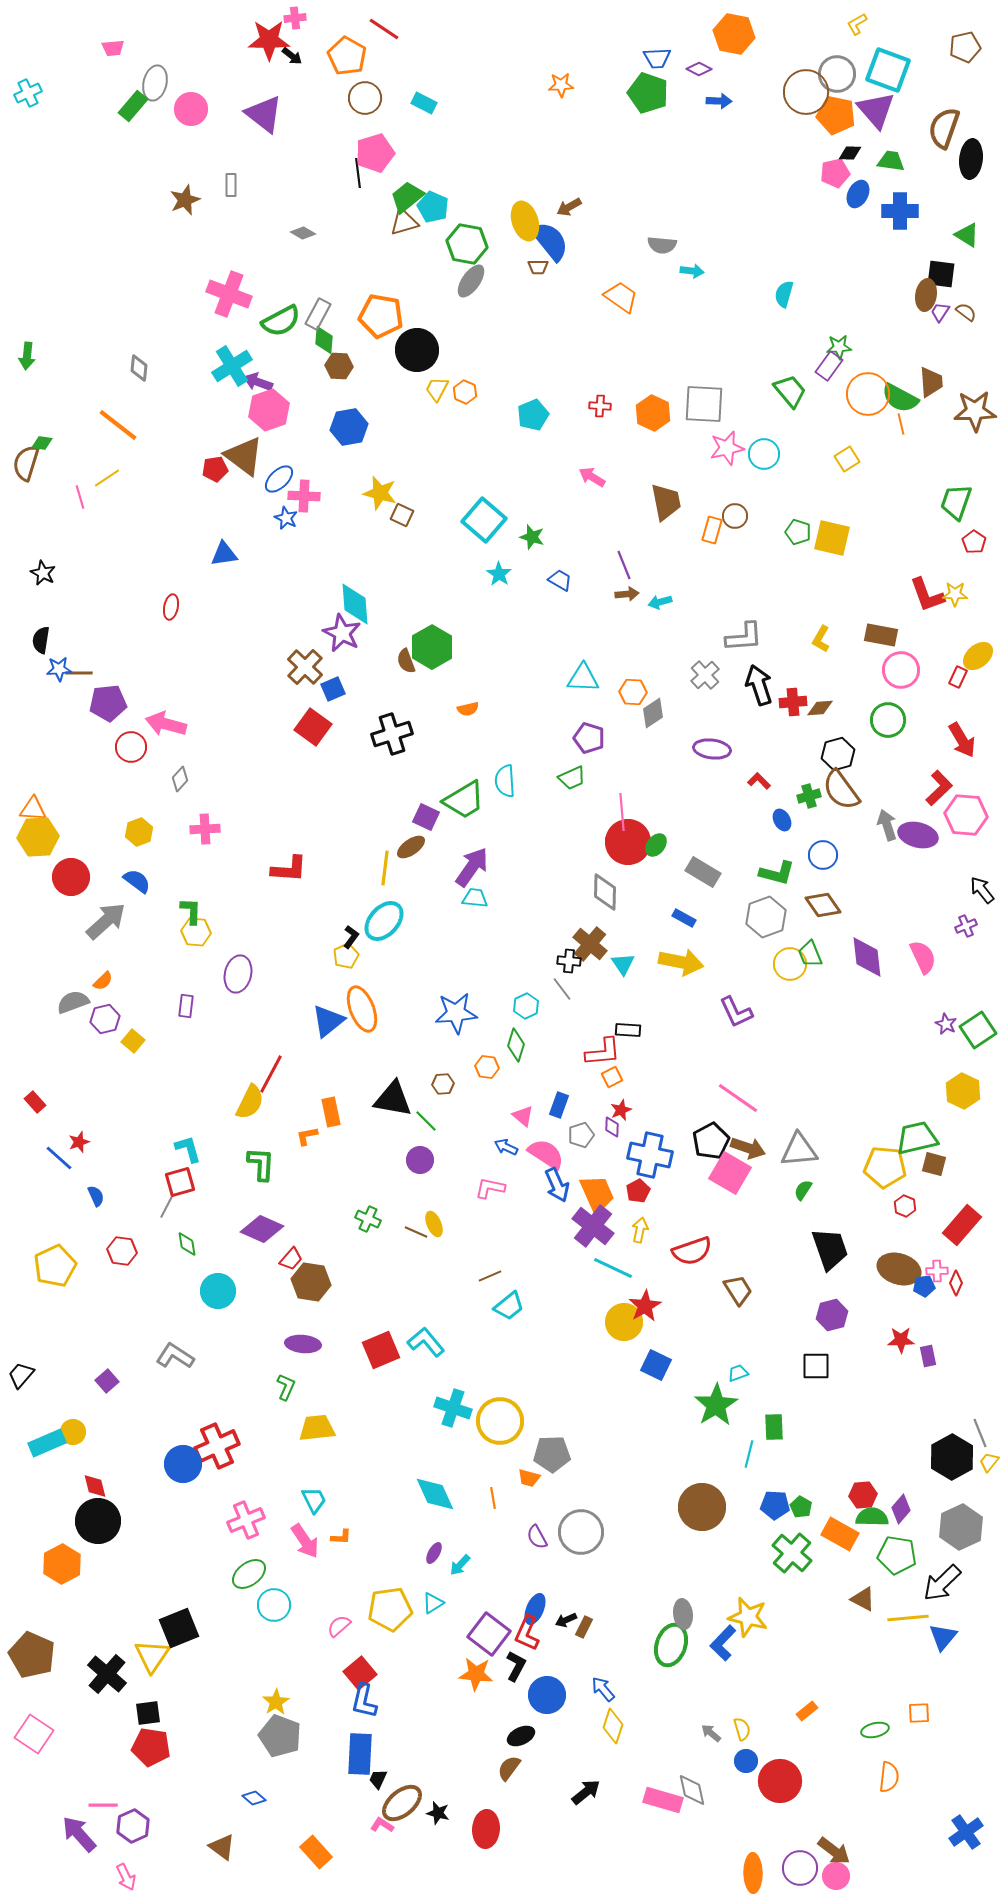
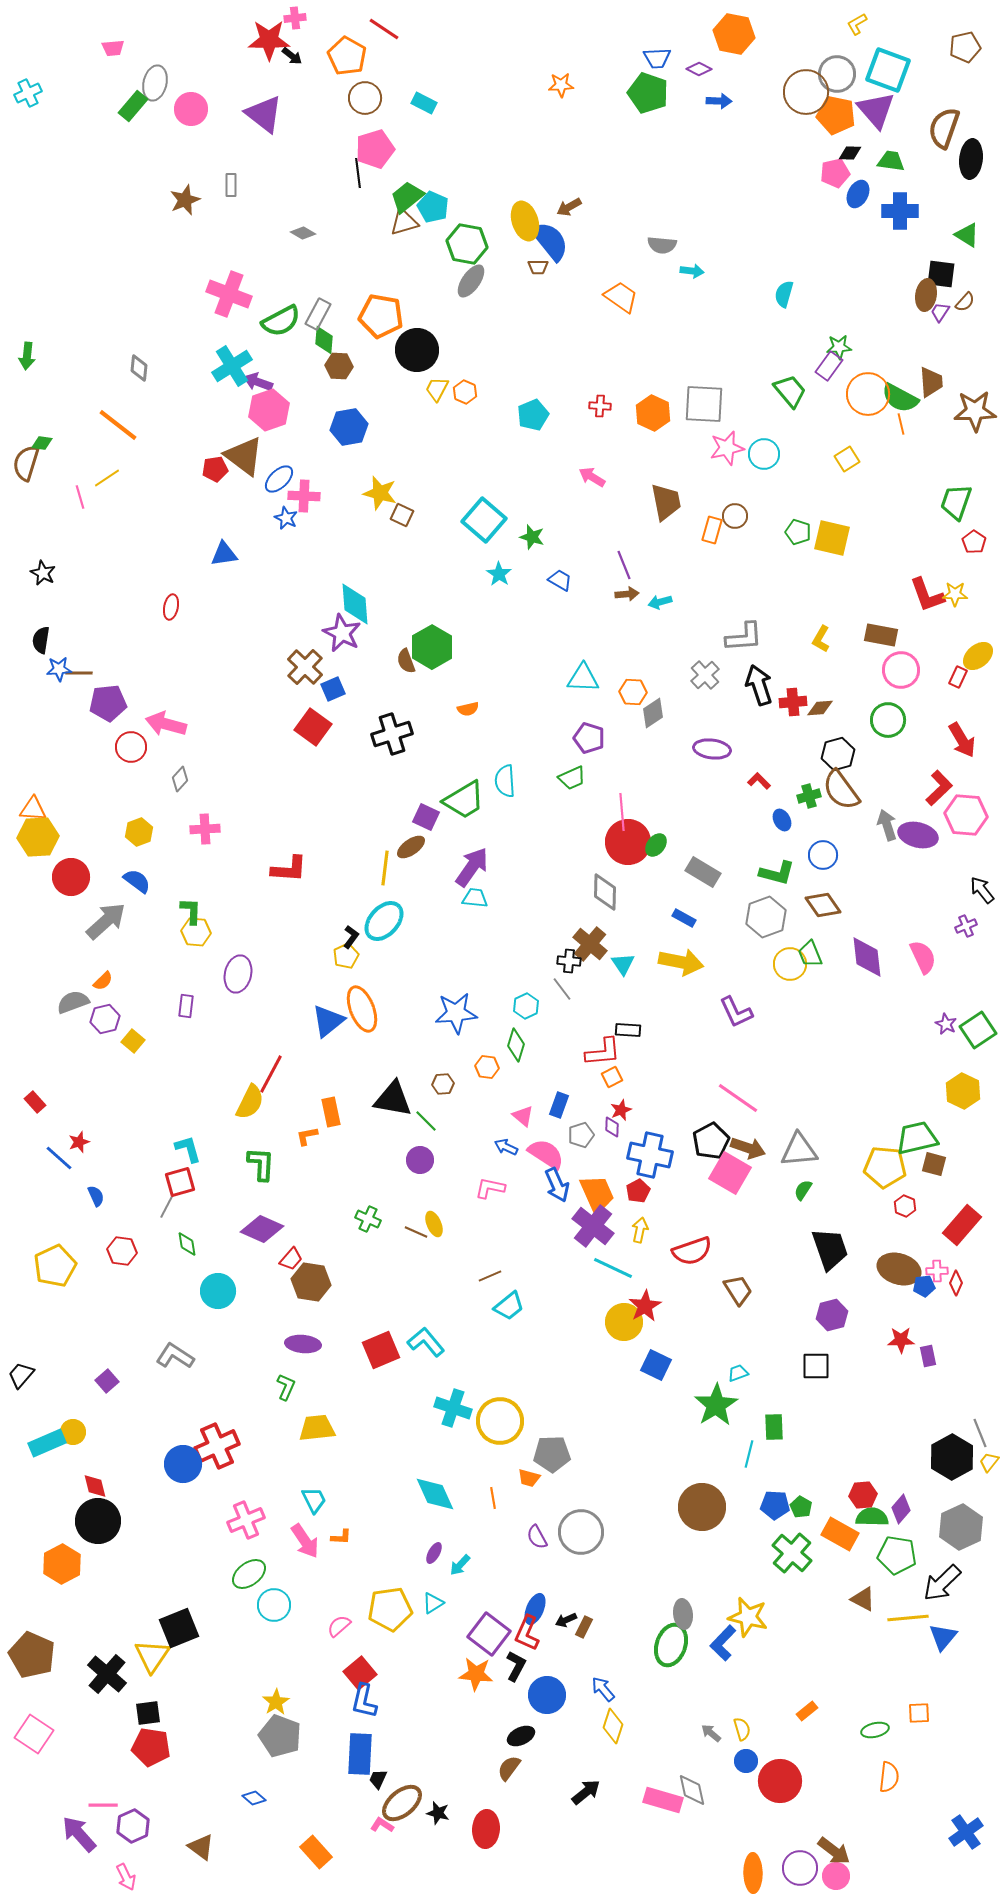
pink pentagon at (375, 153): moved 4 px up
brown semicircle at (966, 312): moved 1 px left, 10 px up; rotated 95 degrees clockwise
brown triangle at (222, 1847): moved 21 px left
